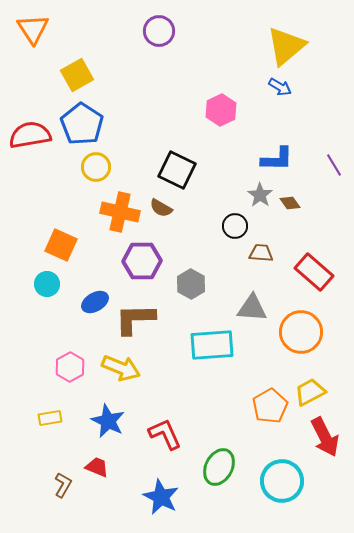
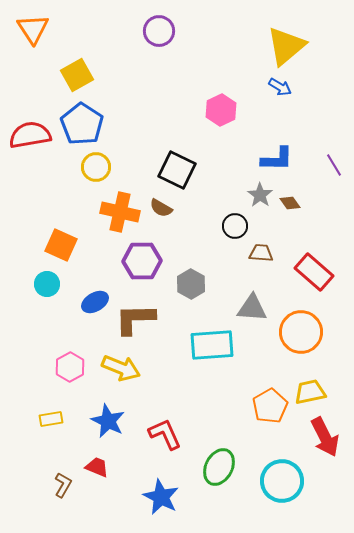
yellow trapezoid at (310, 392): rotated 16 degrees clockwise
yellow rectangle at (50, 418): moved 1 px right, 1 px down
